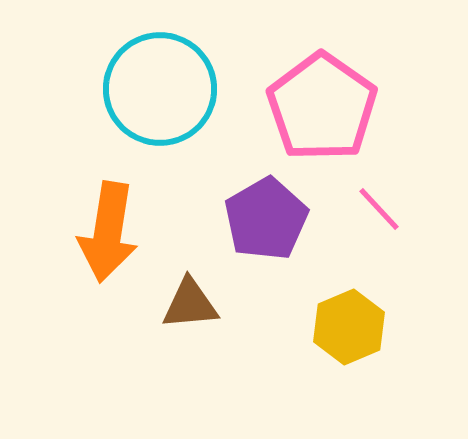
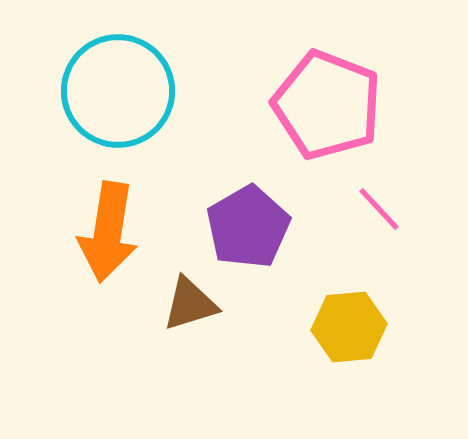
cyan circle: moved 42 px left, 2 px down
pink pentagon: moved 5 px right, 2 px up; rotated 14 degrees counterclockwise
purple pentagon: moved 18 px left, 8 px down
brown triangle: rotated 12 degrees counterclockwise
yellow hexagon: rotated 18 degrees clockwise
